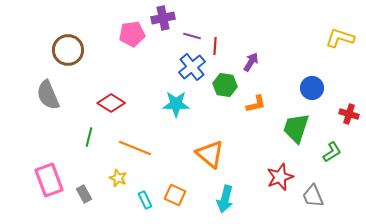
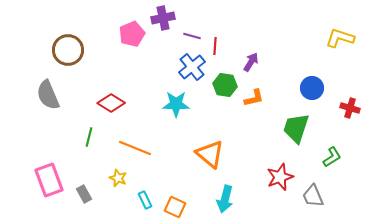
pink pentagon: rotated 15 degrees counterclockwise
orange L-shape: moved 2 px left, 6 px up
red cross: moved 1 px right, 6 px up
green L-shape: moved 5 px down
orange square: moved 12 px down
